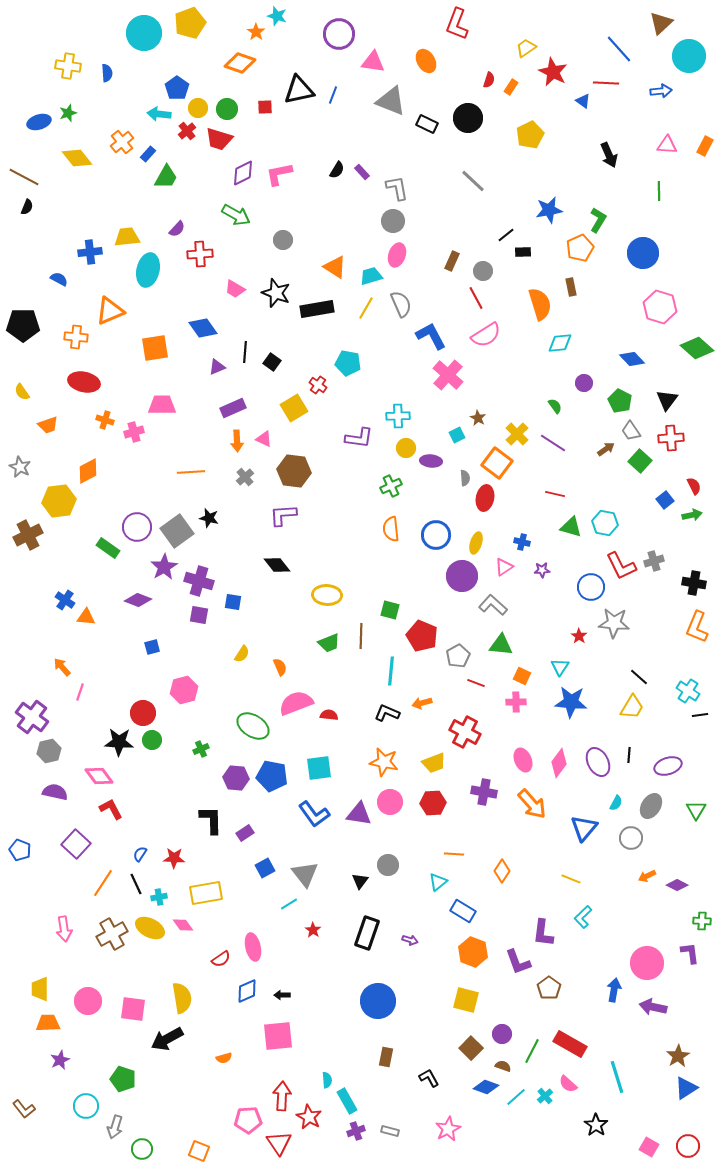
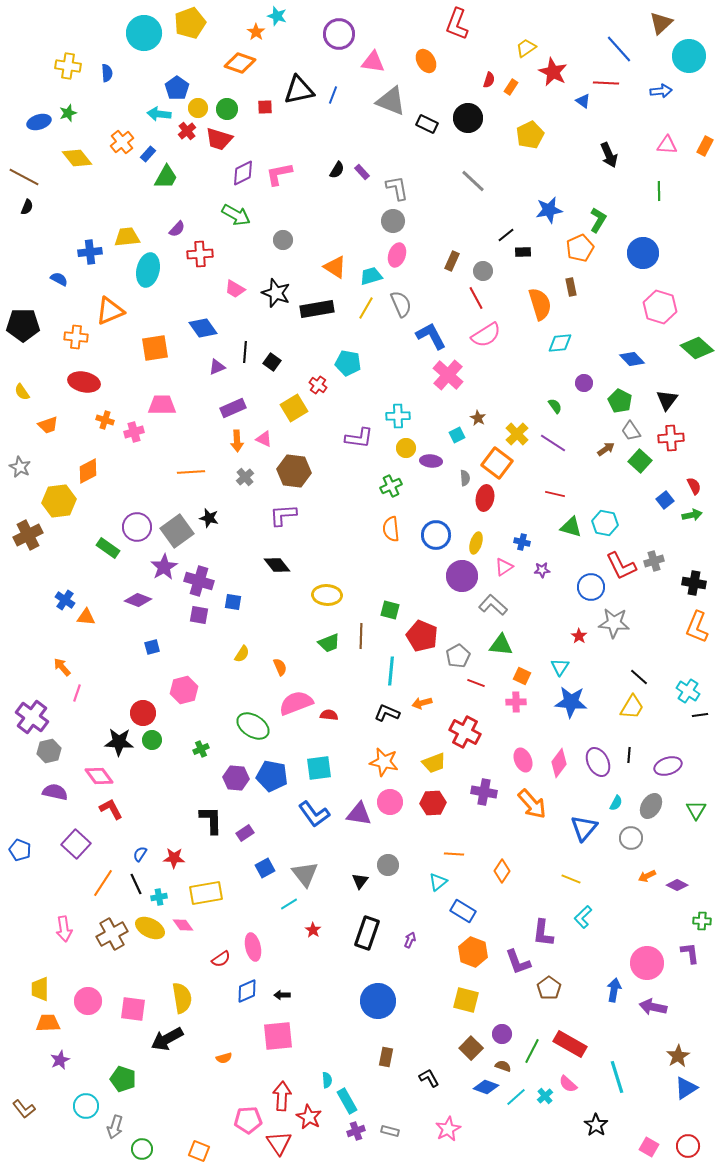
pink line at (80, 692): moved 3 px left, 1 px down
purple arrow at (410, 940): rotated 84 degrees counterclockwise
